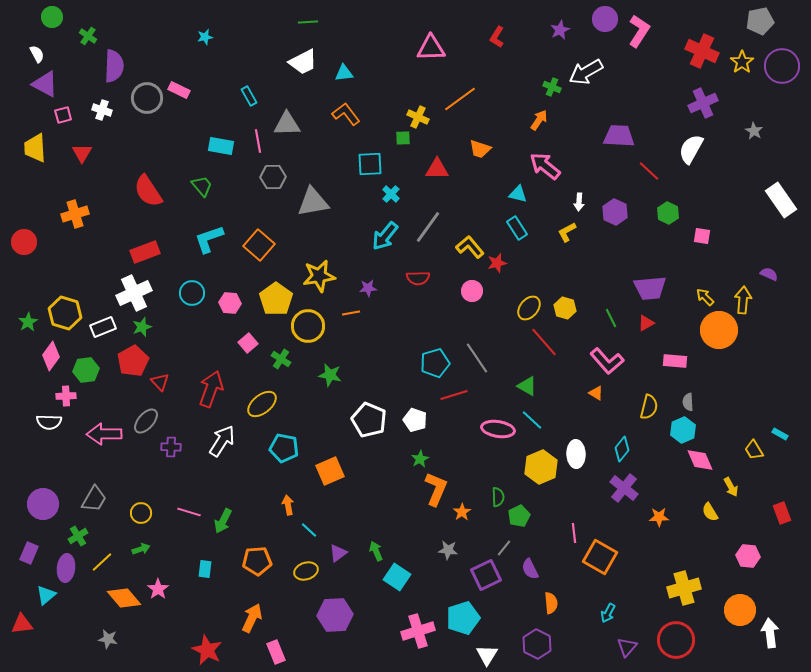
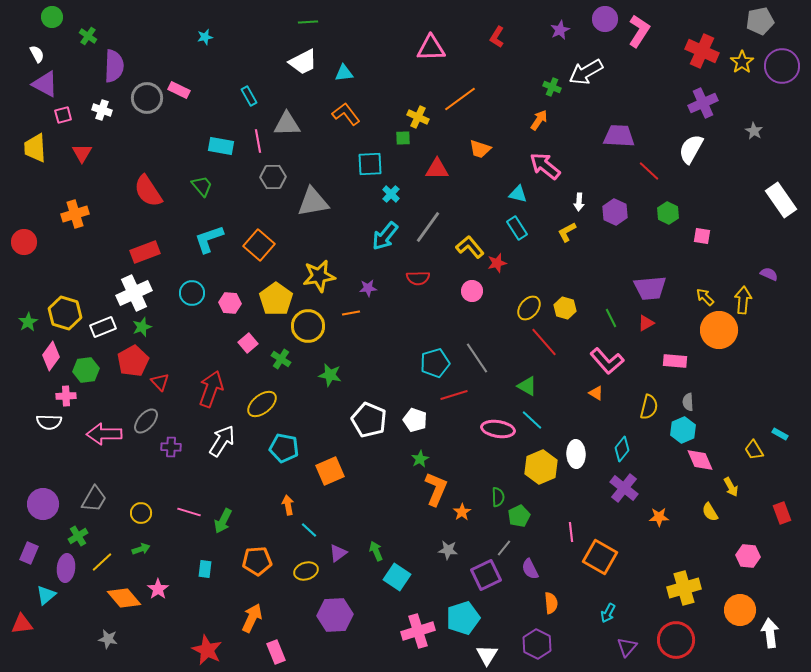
pink line at (574, 533): moved 3 px left, 1 px up
